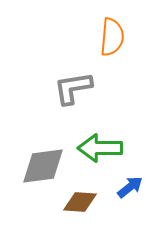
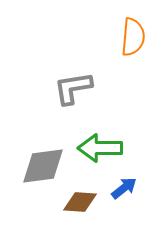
orange semicircle: moved 21 px right
blue arrow: moved 6 px left, 1 px down
